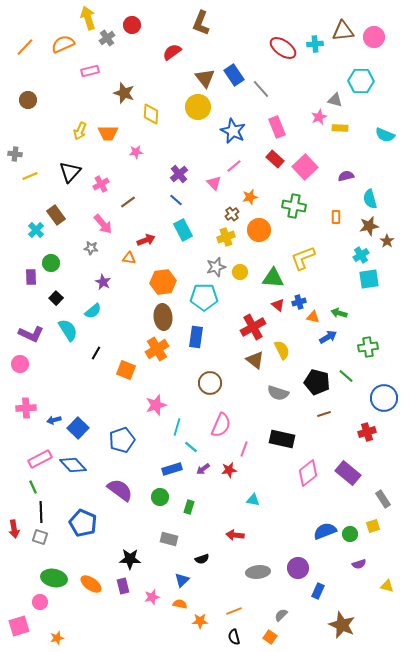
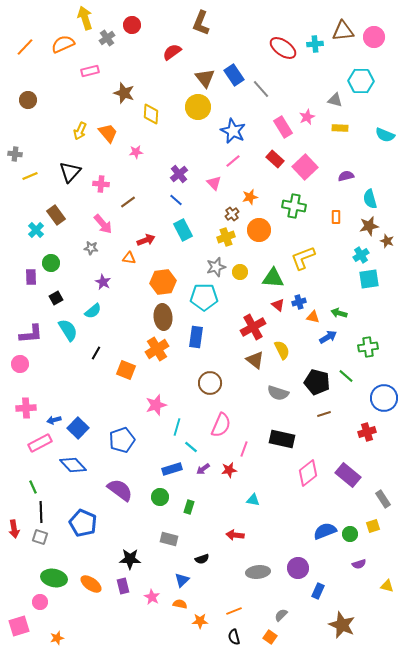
yellow arrow at (88, 18): moved 3 px left
pink star at (319, 117): moved 12 px left
pink rectangle at (277, 127): moved 6 px right; rotated 10 degrees counterclockwise
orange trapezoid at (108, 133): rotated 130 degrees counterclockwise
pink line at (234, 166): moved 1 px left, 5 px up
pink cross at (101, 184): rotated 35 degrees clockwise
brown star at (387, 241): rotated 16 degrees counterclockwise
black square at (56, 298): rotated 16 degrees clockwise
purple L-shape at (31, 334): rotated 30 degrees counterclockwise
pink rectangle at (40, 459): moved 16 px up
purple rectangle at (348, 473): moved 2 px down
pink star at (152, 597): rotated 28 degrees counterclockwise
